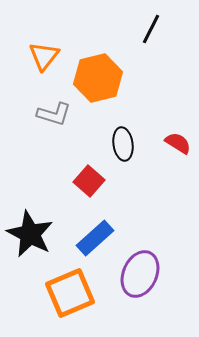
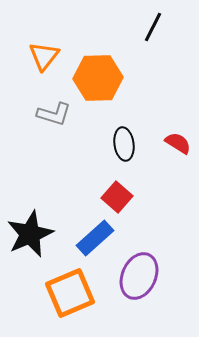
black line: moved 2 px right, 2 px up
orange hexagon: rotated 12 degrees clockwise
black ellipse: moved 1 px right
red square: moved 28 px right, 16 px down
black star: rotated 21 degrees clockwise
purple ellipse: moved 1 px left, 2 px down
